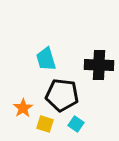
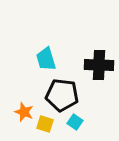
orange star: moved 1 px right, 4 px down; rotated 18 degrees counterclockwise
cyan square: moved 1 px left, 2 px up
